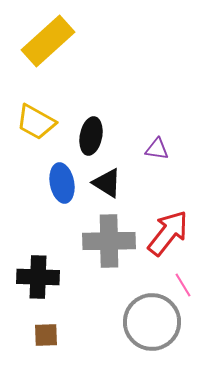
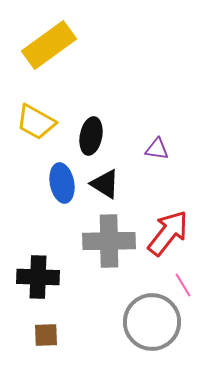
yellow rectangle: moved 1 px right, 4 px down; rotated 6 degrees clockwise
black triangle: moved 2 px left, 1 px down
